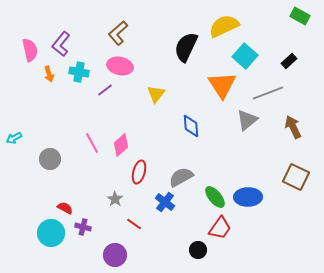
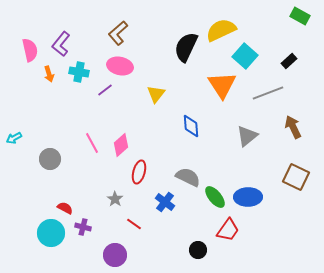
yellow semicircle: moved 3 px left, 4 px down
gray triangle: moved 16 px down
gray semicircle: moved 7 px right; rotated 55 degrees clockwise
red trapezoid: moved 8 px right, 2 px down
